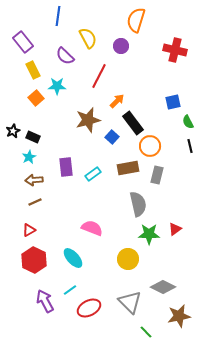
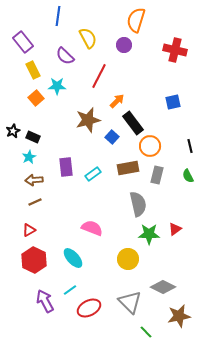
purple circle at (121, 46): moved 3 px right, 1 px up
green semicircle at (188, 122): moved 54 px down
